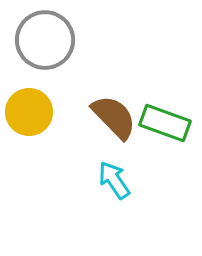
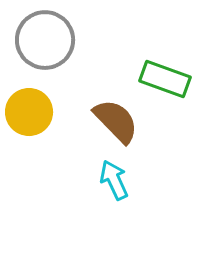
brown semicircle: moved 2 px right, 4 px down
green rectangle: moved 44 px up
cyan arrow: rotated 9 degrees clockwise
